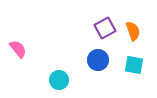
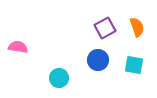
orange semicircle: moved 4 px right, 4 px up
pink semicircle: moved 2 px up; rotated 42 degrees counterclockwise
cyan circle: moved 2 px up
